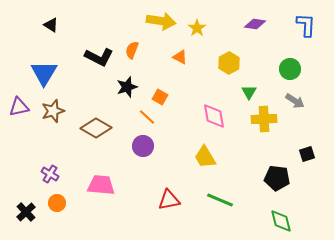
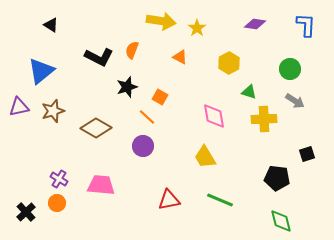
blue triangle: moved 3 px left, 2 px up; rotated 20 degrees clockwise
green triangle: rotated 42 degrees counterclockwise
purple cross: moved 9 px right, 5 px down
